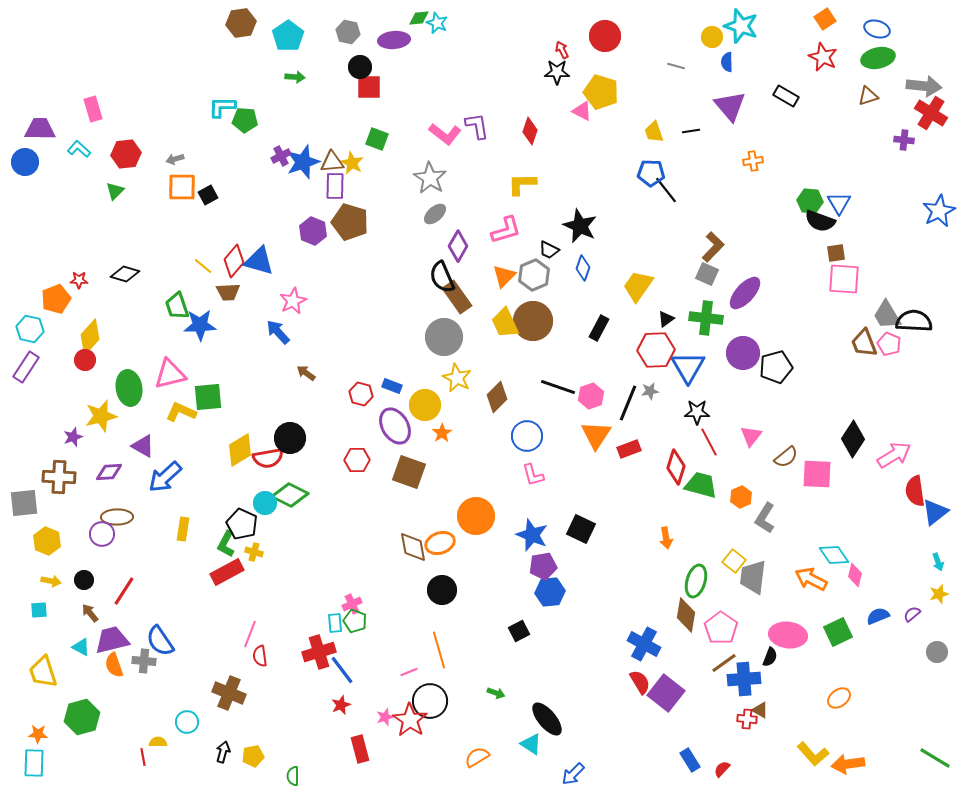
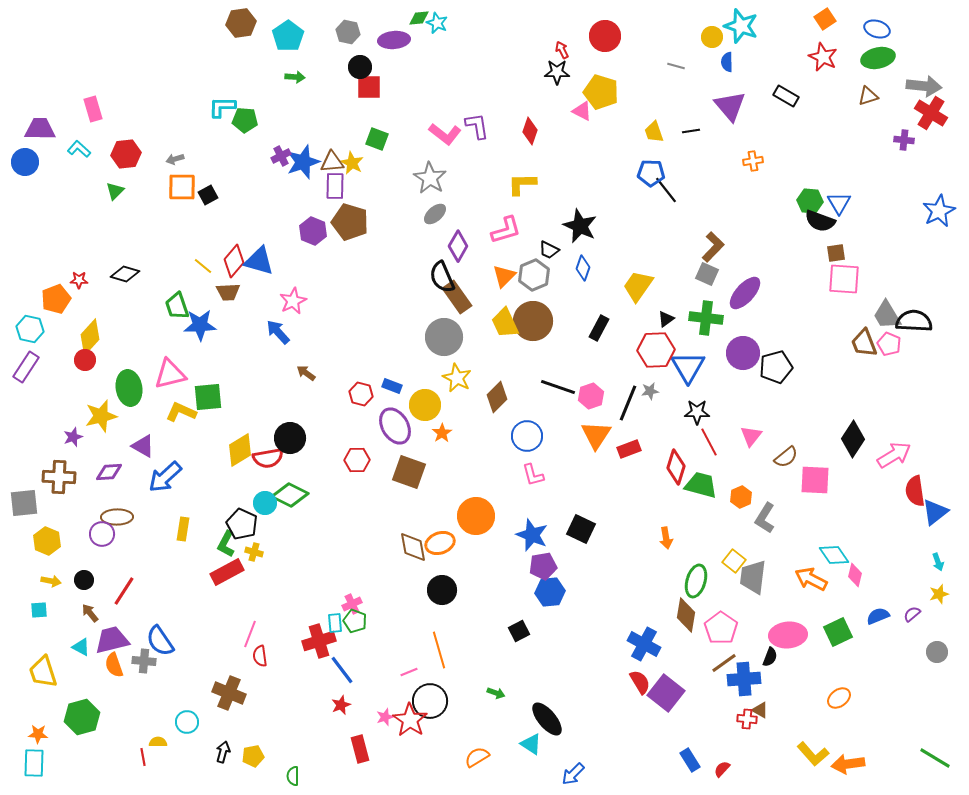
pink square at (817, 474): moved 2 px left, 6 px down
pink ellipse at (788, 635): rotated 12 degrees counterclockwise
red cross at (319, 652): moved 11 px up
